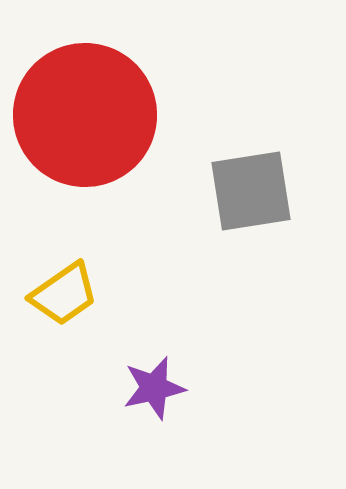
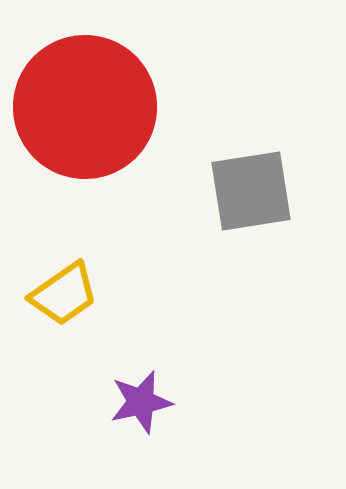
red circle: moved 8 px up
purple star: moved 13 px left, 14 px down
